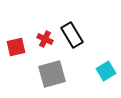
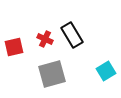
red square: moved 2 px left
